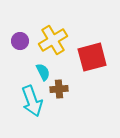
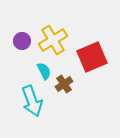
purple circle: moved 2 px right
red square: rotated 8 degrees counterclockwise
cyan semicircle: moved 1 px right, 1 px up
brown cross: moved 5 px right, 5 px up; rotated 30 degrees counterclockwise
